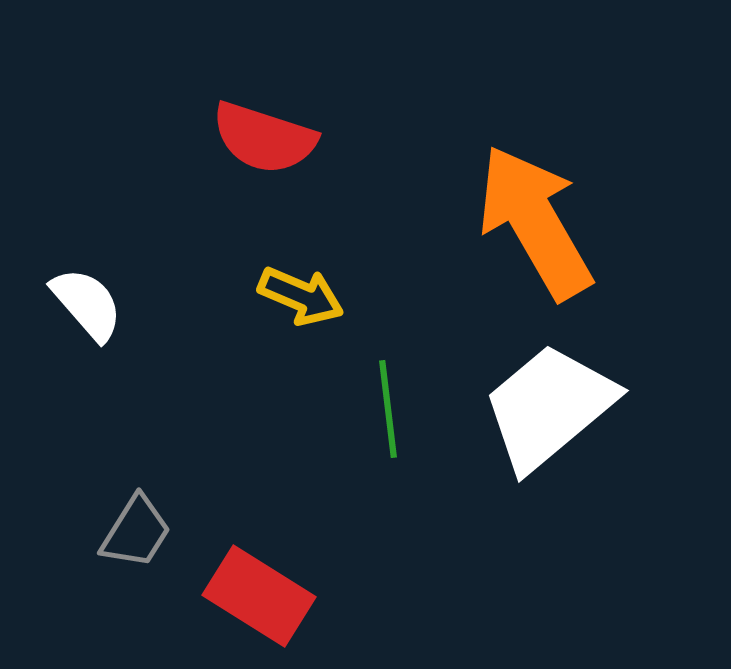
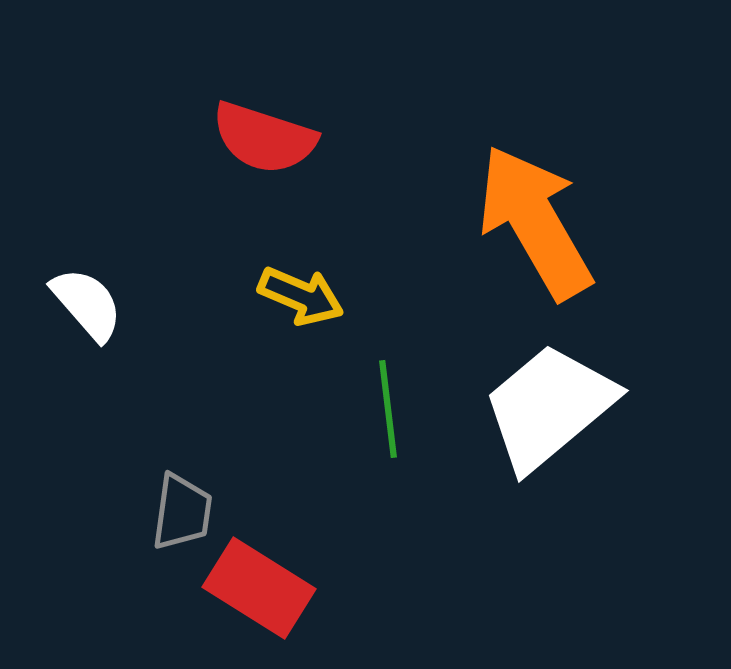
gray trapezoid: moved 46 px right, 20 px up; rotated 24 degrees counterclockwise
red rectangle: moved 8 px up
